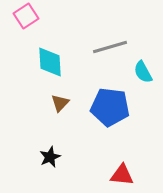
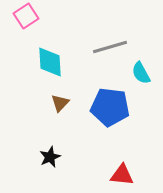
cyan semicircle: moved 2 px left, 1 px down
